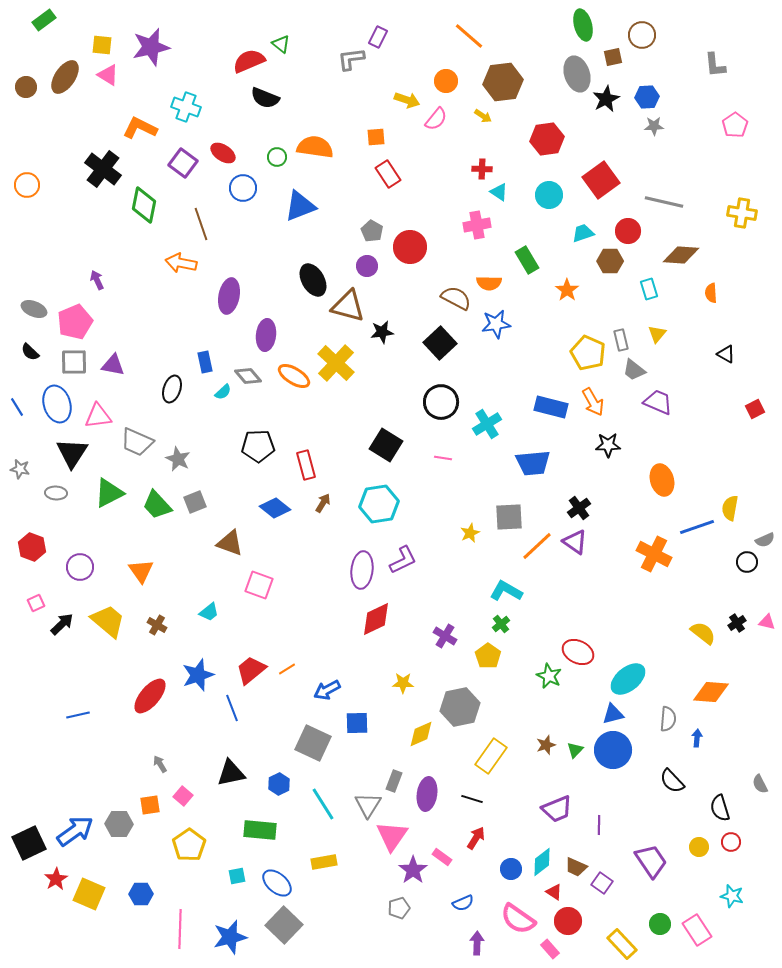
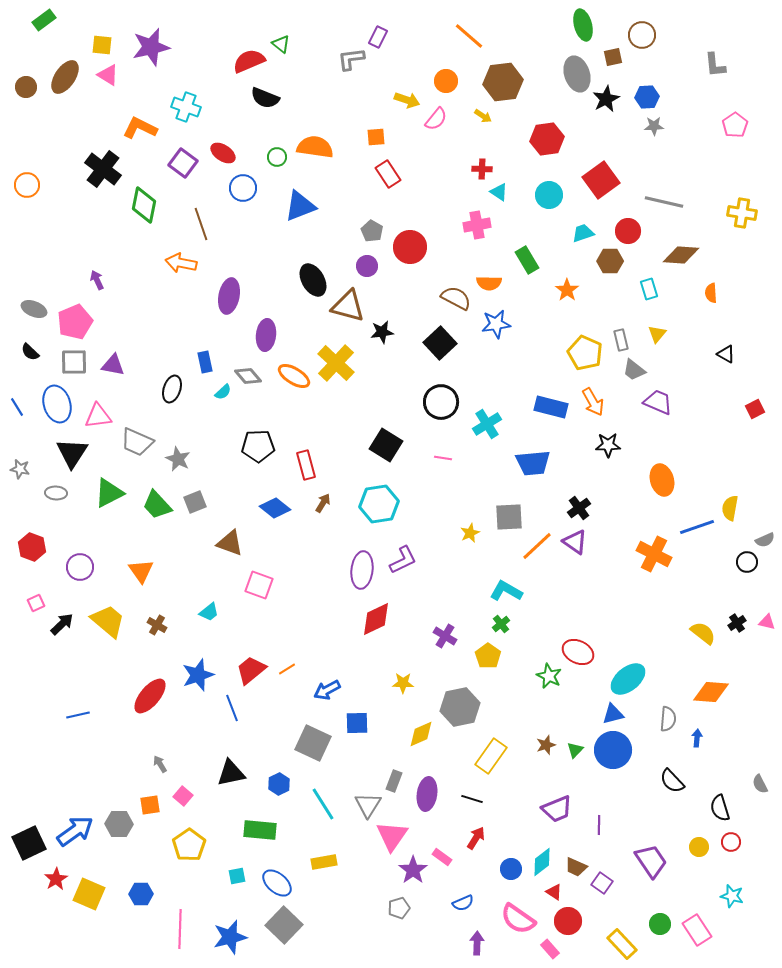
yellow pentagon at (588, 353): moved 3 px left
